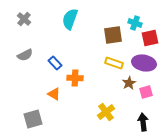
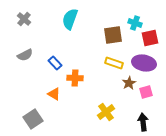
gray square: rotated 18 degrees counterclockwise
